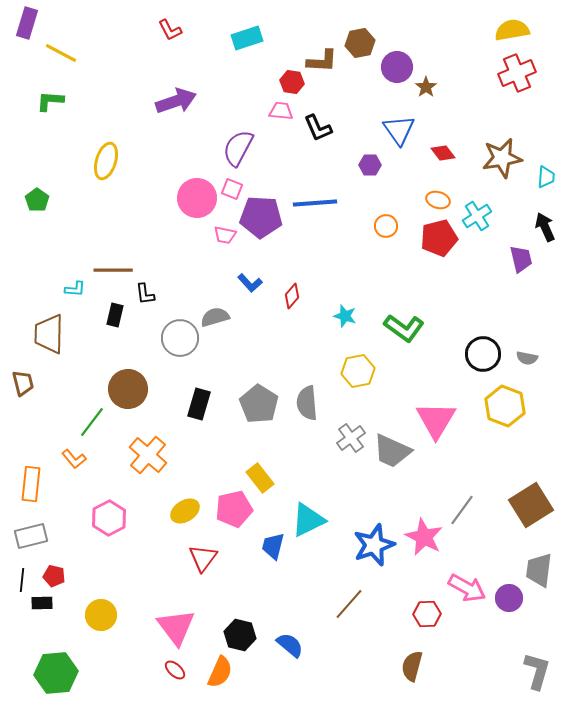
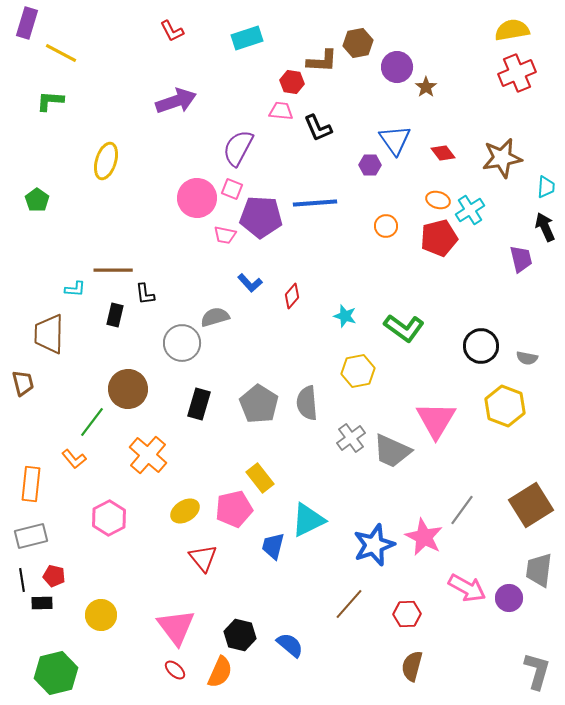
red L-shape at (170, 30): moved 2 px right, 1 px down
brown hexagon at (360, 43): moved 2 px left
blue triangle at (399, 130): moved 4 px left, 10 px down
cyan trapezoid at (546, 177): moved 10 px down
cyan cross at (477, 216): moved 7 px left, 6 px up
gray circle at (180, 338): moved 2 px right, 5 px down
black circle at (483, 354): moved 2 px left, 8 px up
red triangle at (203, 558): rotated 16 degrees counterclockwise
black line at (22, 580): rotated 15 degrees counterclockwise
red hexagon at (427, 614): moved 20 px left
green hexagon at (56, 673): rotated 9 degrees counterclockwise
